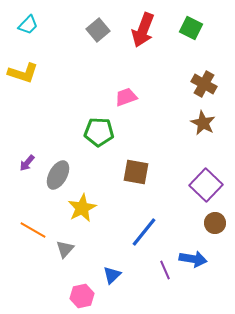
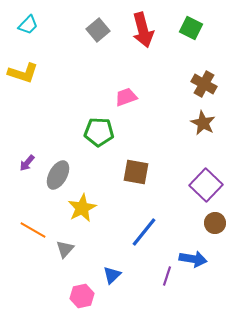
red arrow: rotated 36 degrees counterclockwise
purple line: moved 2 px right, 6 px down; rotated 42 degrees clockwise
